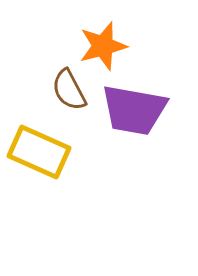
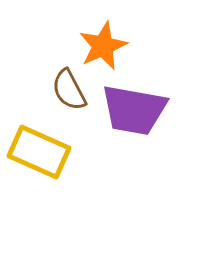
orange star: rotated 9 degrees counterclockwise
